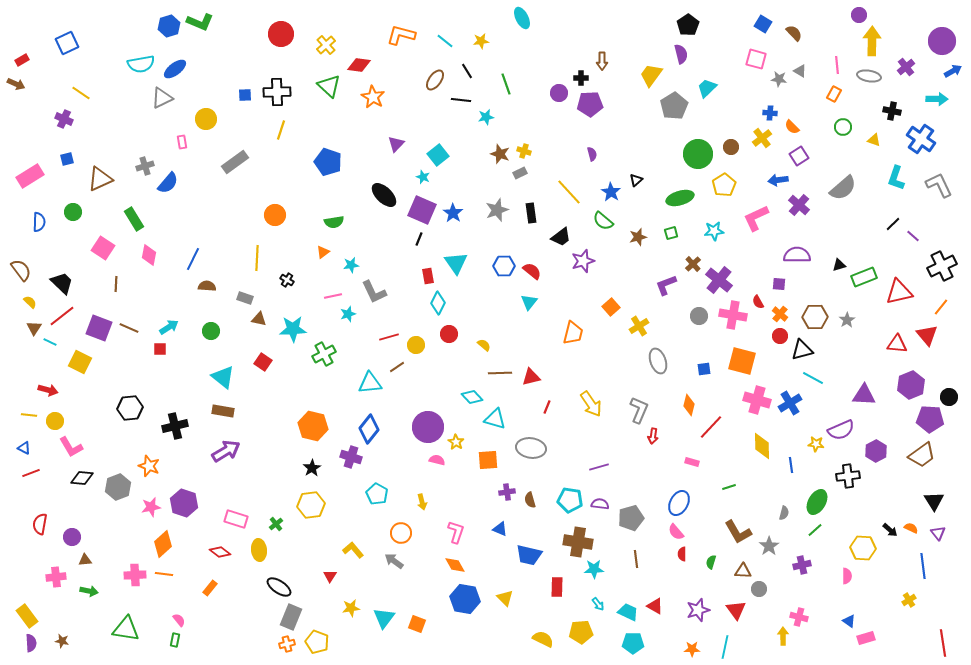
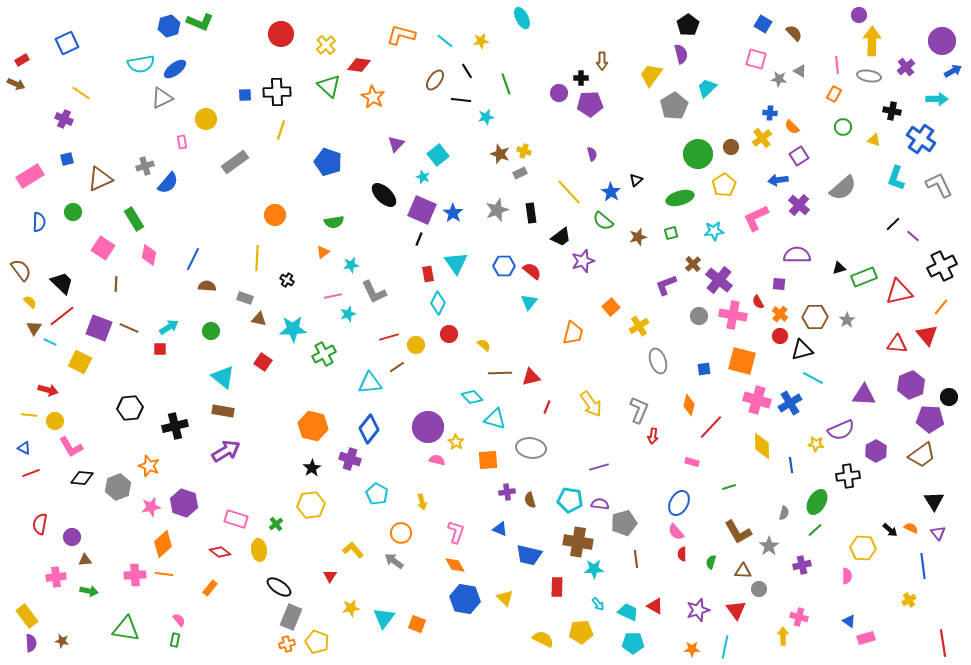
black triangle at (839, 265): moved 3 px down
red rectangle at (428, 276): moved 2 px up
purple cross at (351, 457): moved 1 px left, 2 px down
gray pentagon at (631, 518): moved 7 px left, 5 px down
